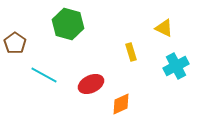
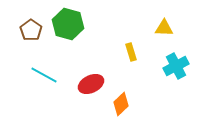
yellow triangle: rotated 24 degrees counterclockwise
brown pentagon: moved 16 px right, 13 px up
orange diamond: rotated 20 degrees counterclockwise
